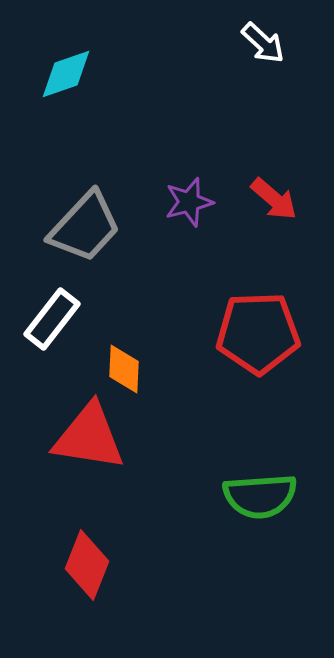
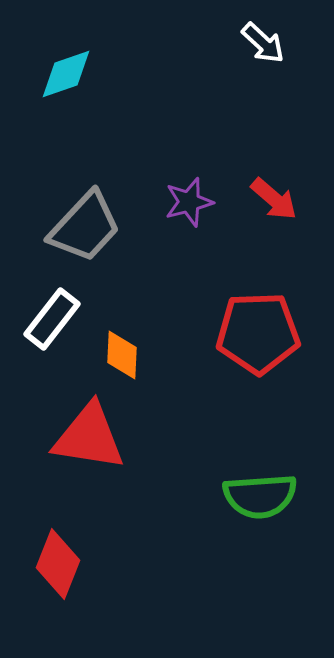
orange diamond: moved 2 px left, 14 px up
red diamond: moved 29 px left, 1 px up
